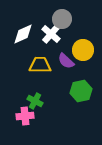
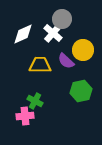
white cross: moved 2 px right, 1 px up
